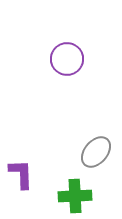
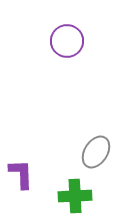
purple circle: moved 18 px up
gray ellipse: rotated 8 degrees counterclockwise
